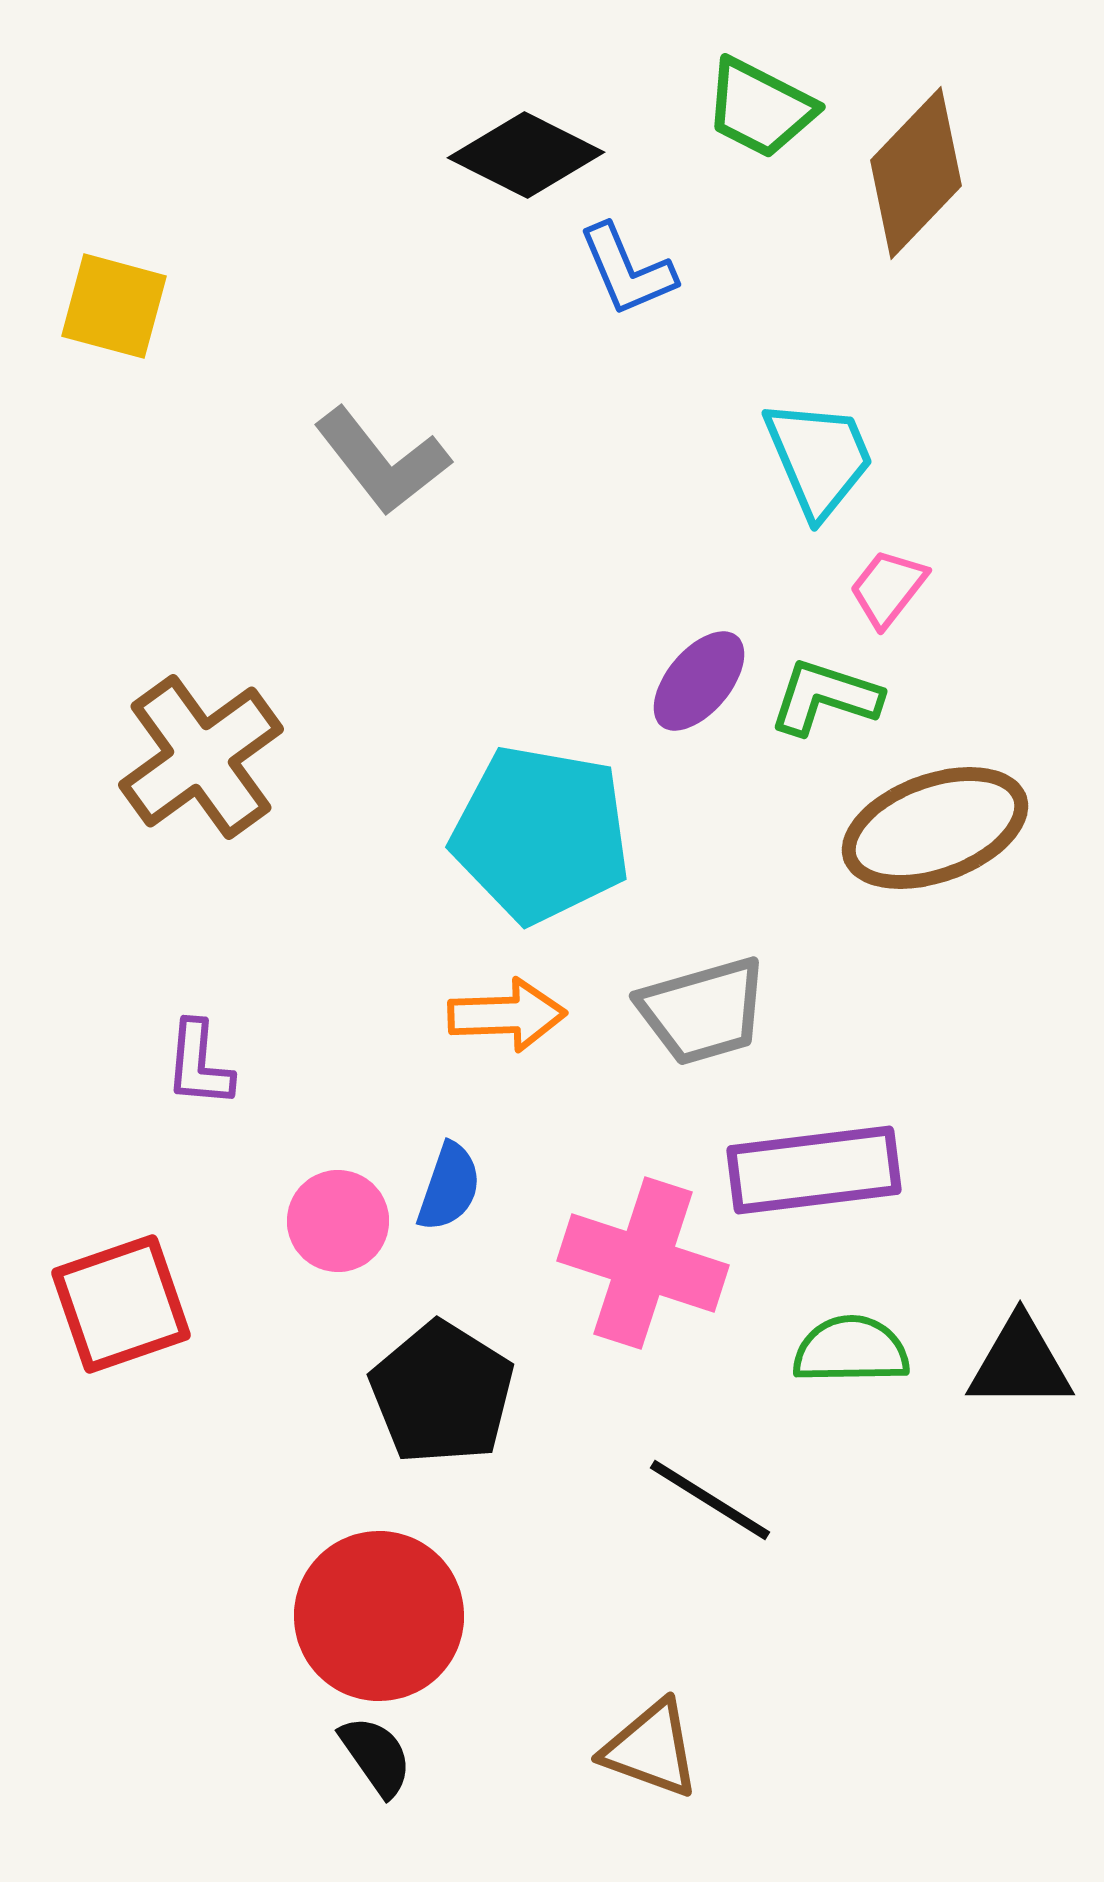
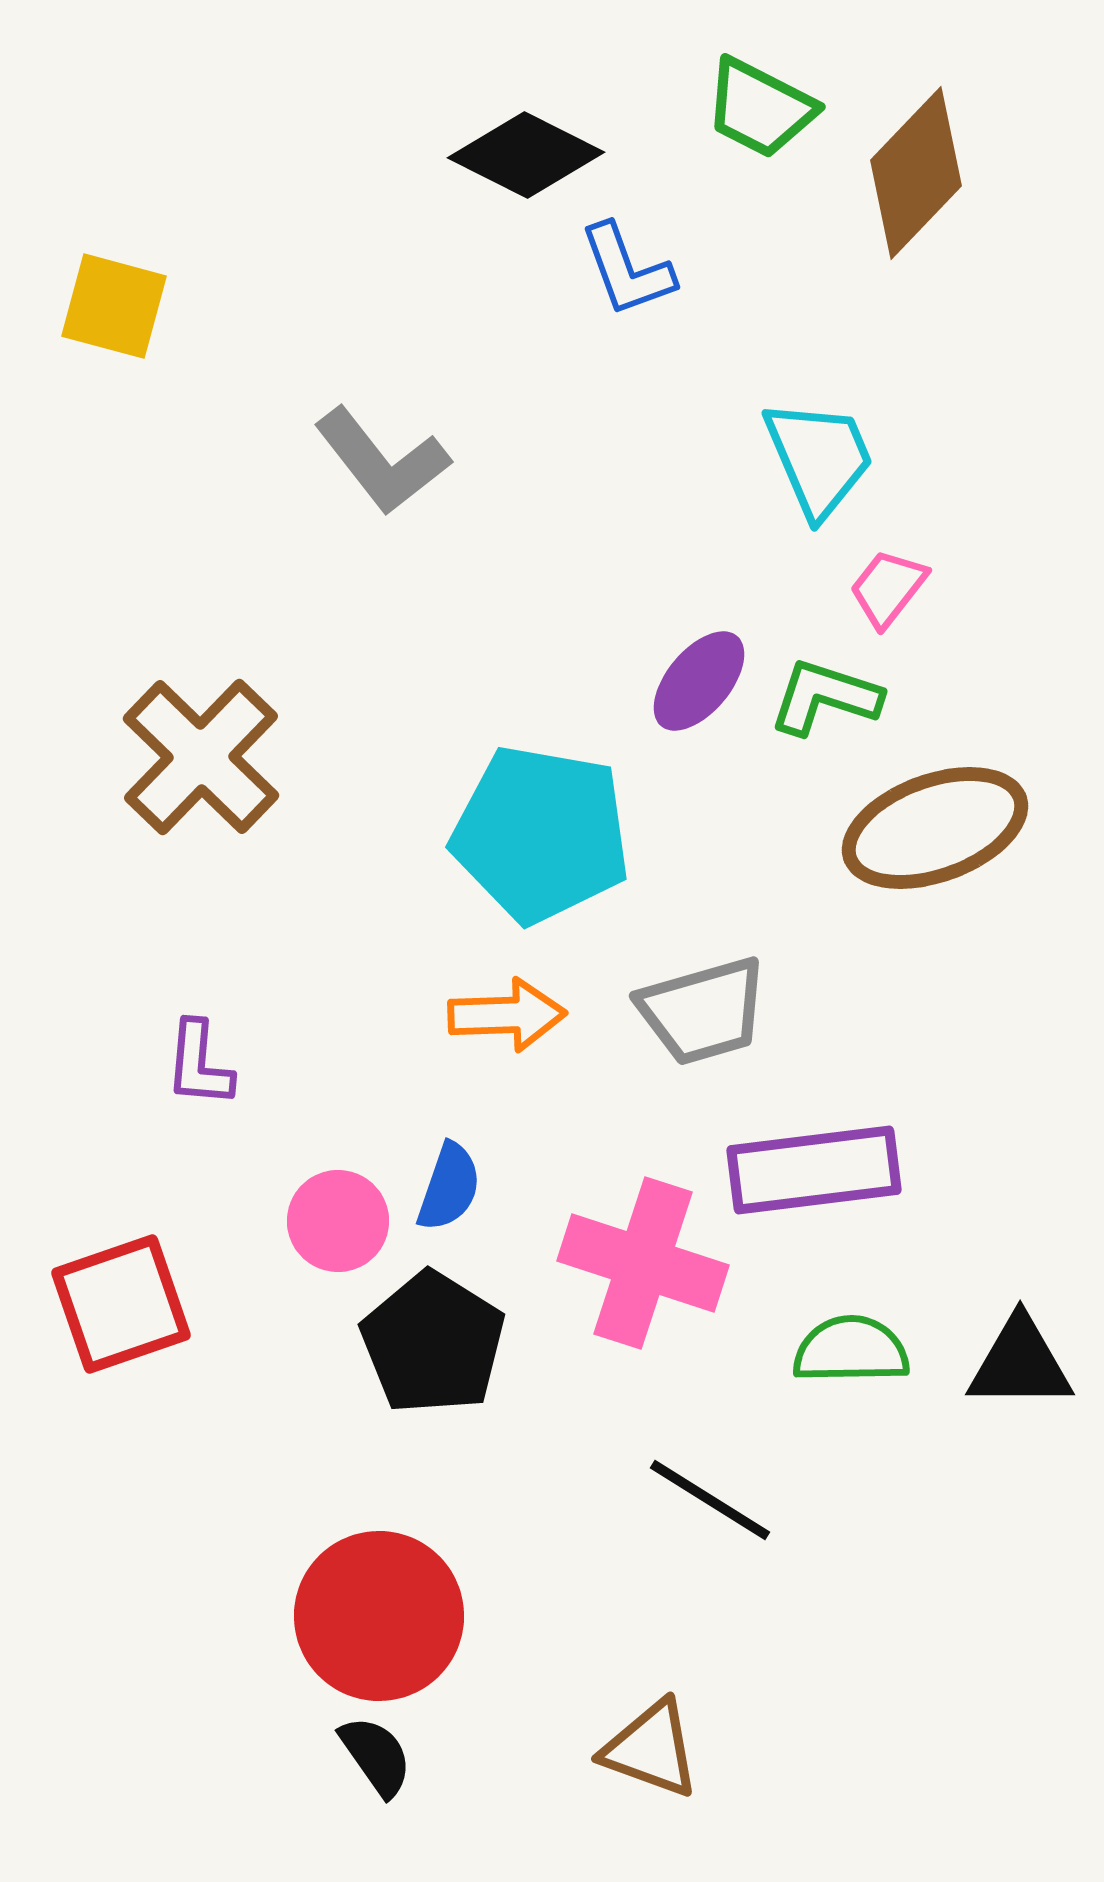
blue L-shape: rotated 3 degrees clockwise
brown cross: rotated 10 degrees counterclockwise
black pentagon: moved 9 px left, 50 px up
